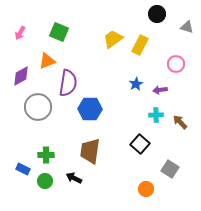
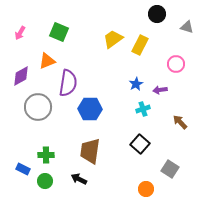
cyan cross: moved 13 px left, 6 px up; rotated 16 degrees counterclockwise
black arrow: moved 5 px right, 1 px down
